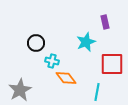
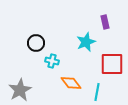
orange diamond: moved 5 px right, 5 px down
